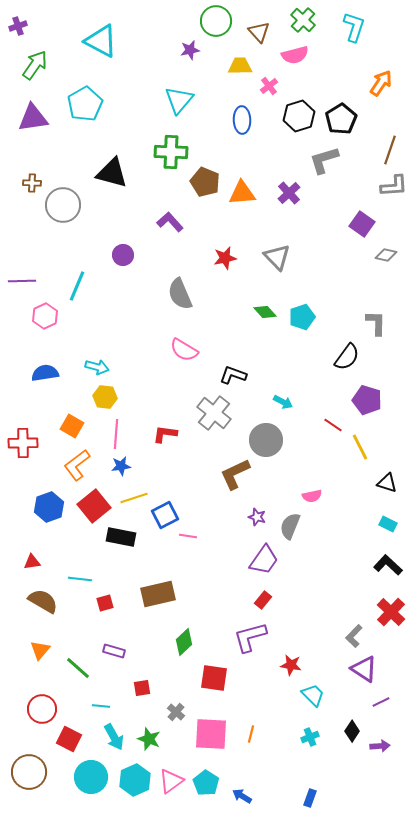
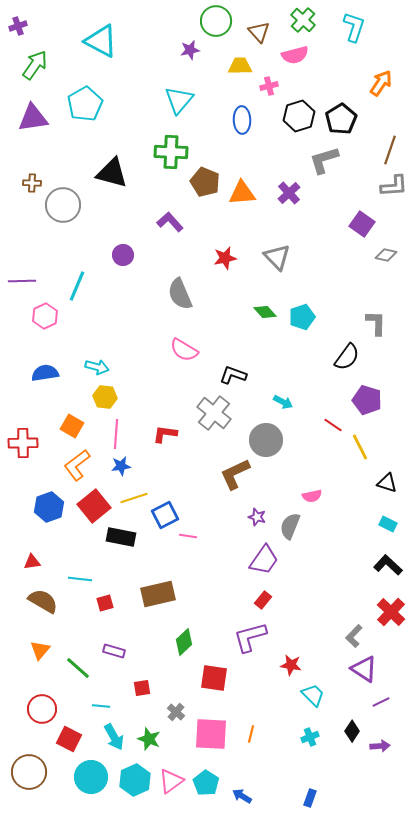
pink cross at (269, 86): rotated 24 degrees clockwise
